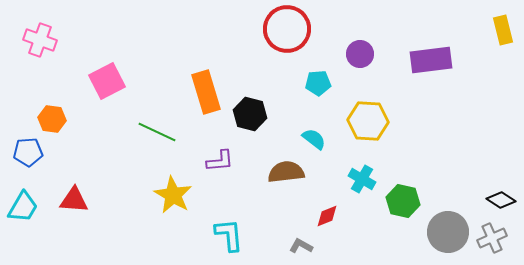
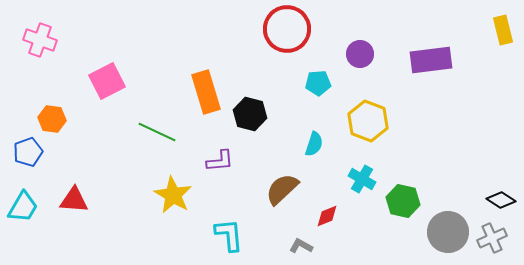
yellow hexagon: rotated 18 degrees clockwise
cyan semicircle: moved 5 px down; rotated 70 degrees clockwise
blue pentagon: rotated 16 degrees counterclockwise
brown semicircle: moved 4 px left, 17 px down; rotated 36 degrees counterclockwise
